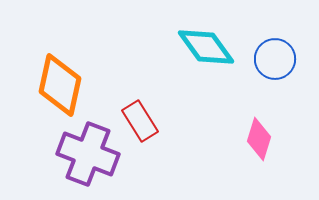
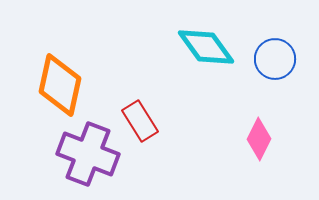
pink diamond: rotated 9 degrees clockwise
